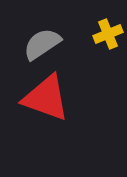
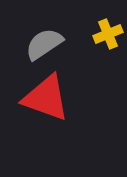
gray semicircle: moved 2 px right
